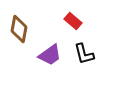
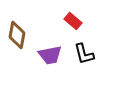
brown diamond: moved 2 px left, 6 px down
purple trapezoid: rotated 25 degrees clockwise
